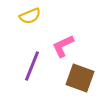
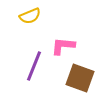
pink L-shape: rotated 30 degrees clockwise
purple line: moved 2 px right
